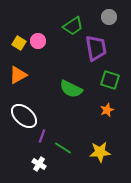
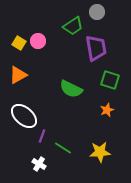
gray circle: moved 12 px left, 5 px up
